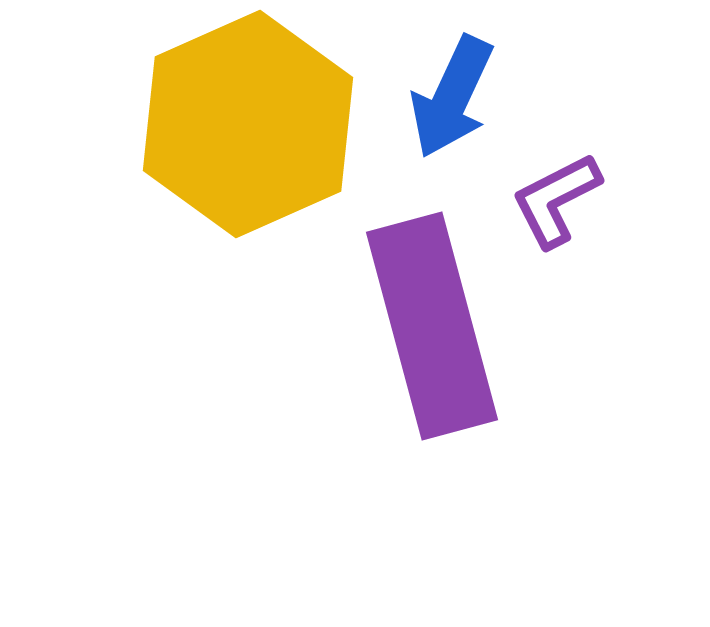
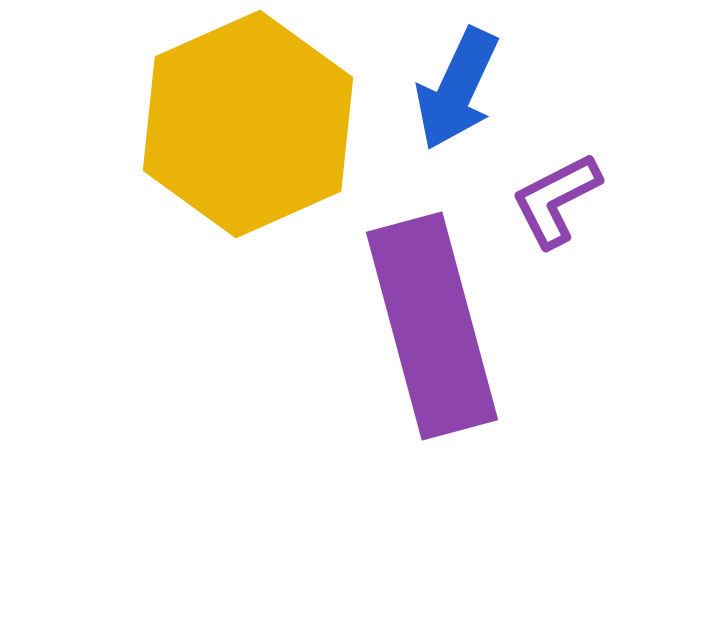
blue arrow: moved 5 px right, 8 px up
